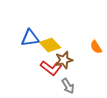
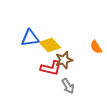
red L-shape: rotated 25 degrees counterclockwise
